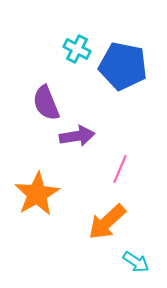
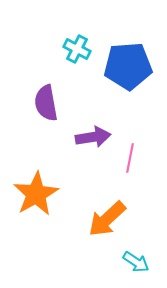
blue pentagon: moved 5 px right; rotated 15 degrees counterclockwise
purple semicircle: rotated 12 degrees clockwise
purple arrow: moved 16 px right, 1 px down
pink line: moved 10 px right, 11 px up; rotated 12 degrees counterclockwise
orange star: moved 1 px left
orange arrow: moved 3 px up
